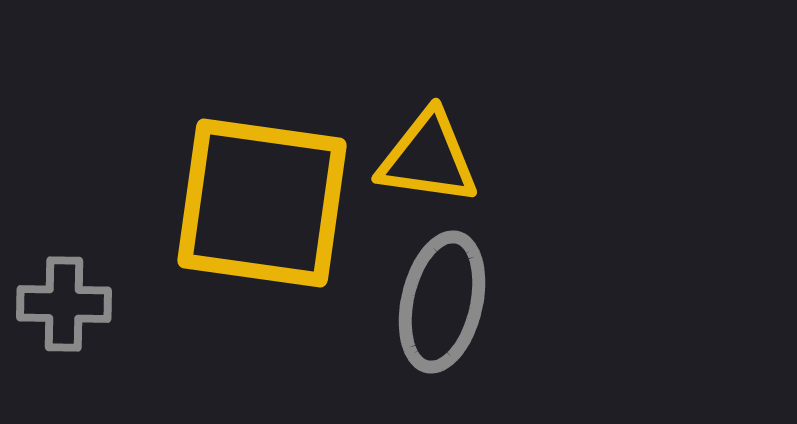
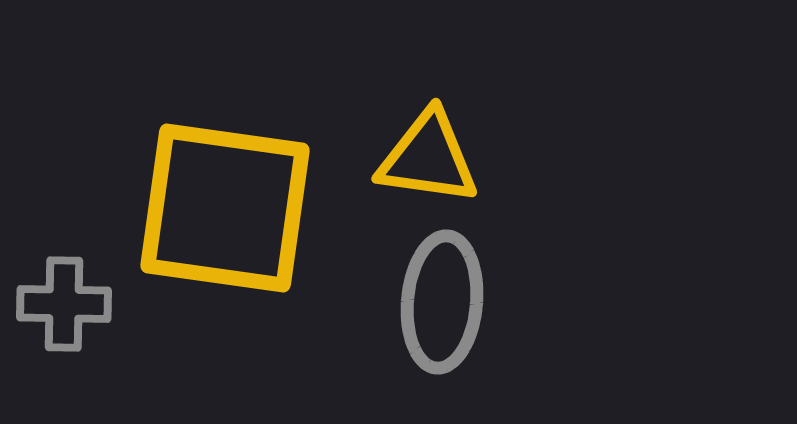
yellow square: moved 37 px left, 5 px down
gray ellipse: rotated 8 degrees counterclockwise
